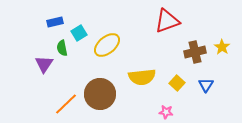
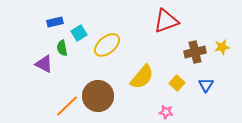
red triangle: moved 1 px left
yellow star: rotated 28 degrees clockwise
purple triangle: rotated 36 degrees counterclockwise
yellow semicircle: rotated 44 degrees counterclockwise
brown circle: moved 2 px left, 2 px down
orange line: moved 1 px right, 2 px down
